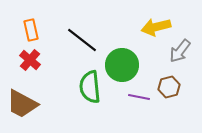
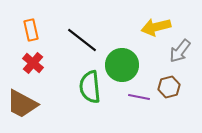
red cross: moved 3 px right, 3 px down
